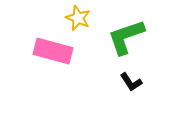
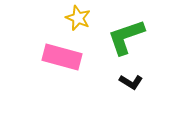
pink rectangle: moved 9 px right, 6 px down
black L-shape: rotated 25 degrees counterclockwise
